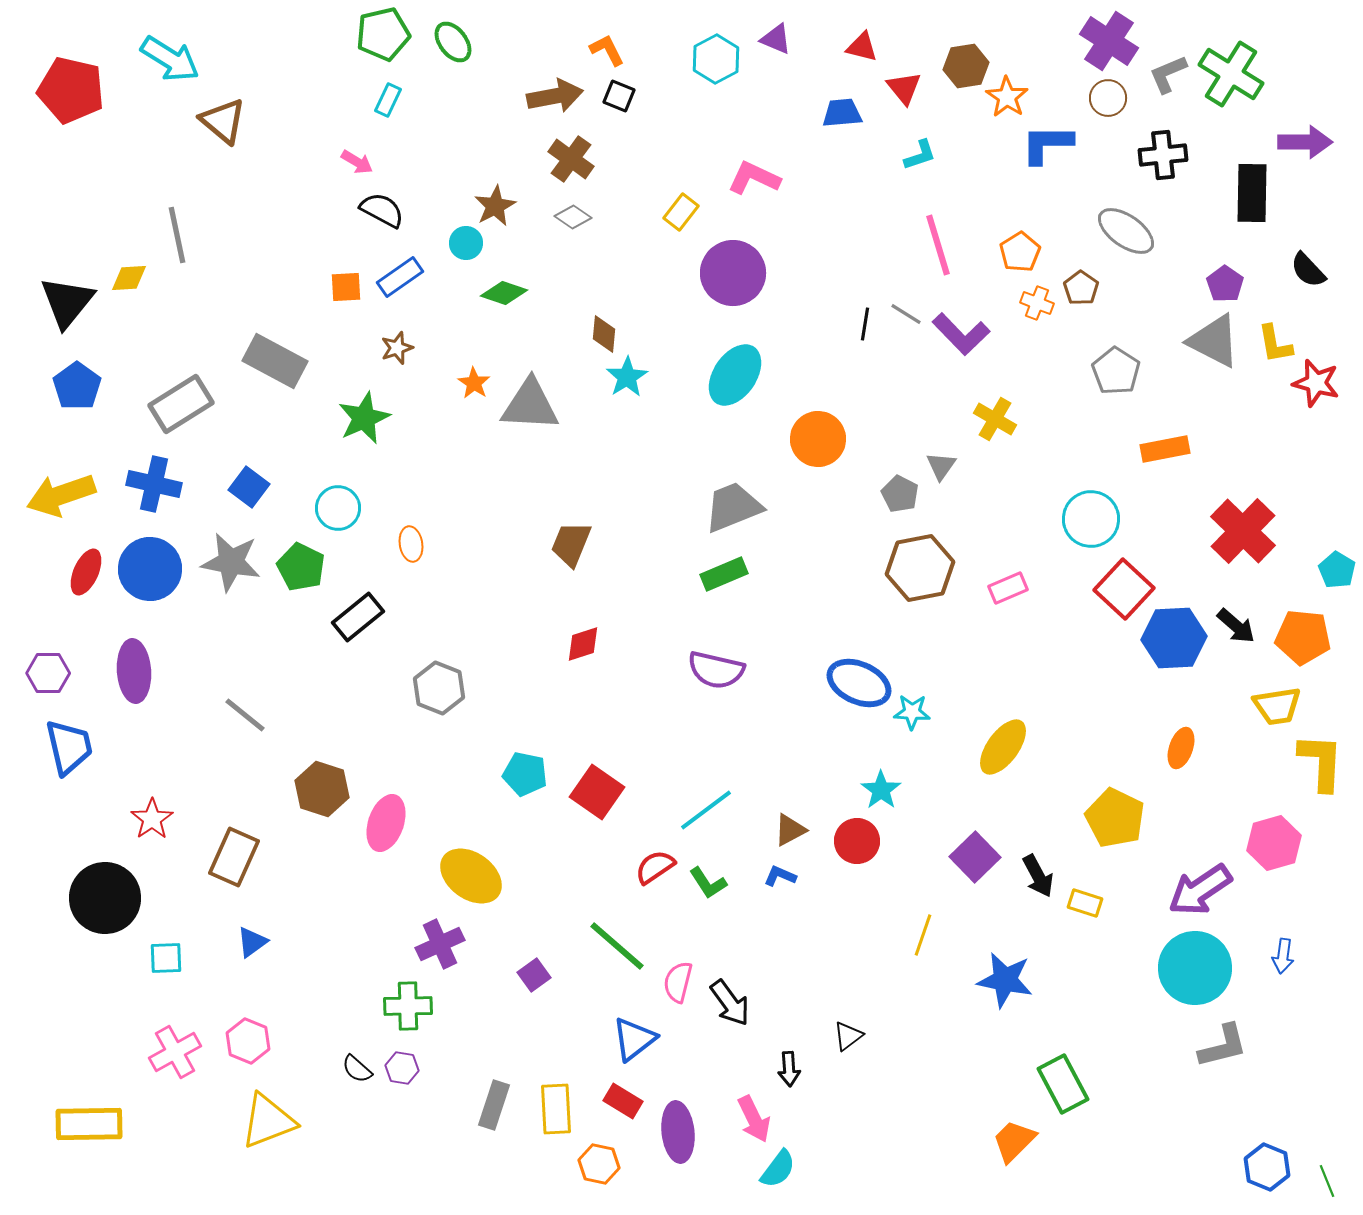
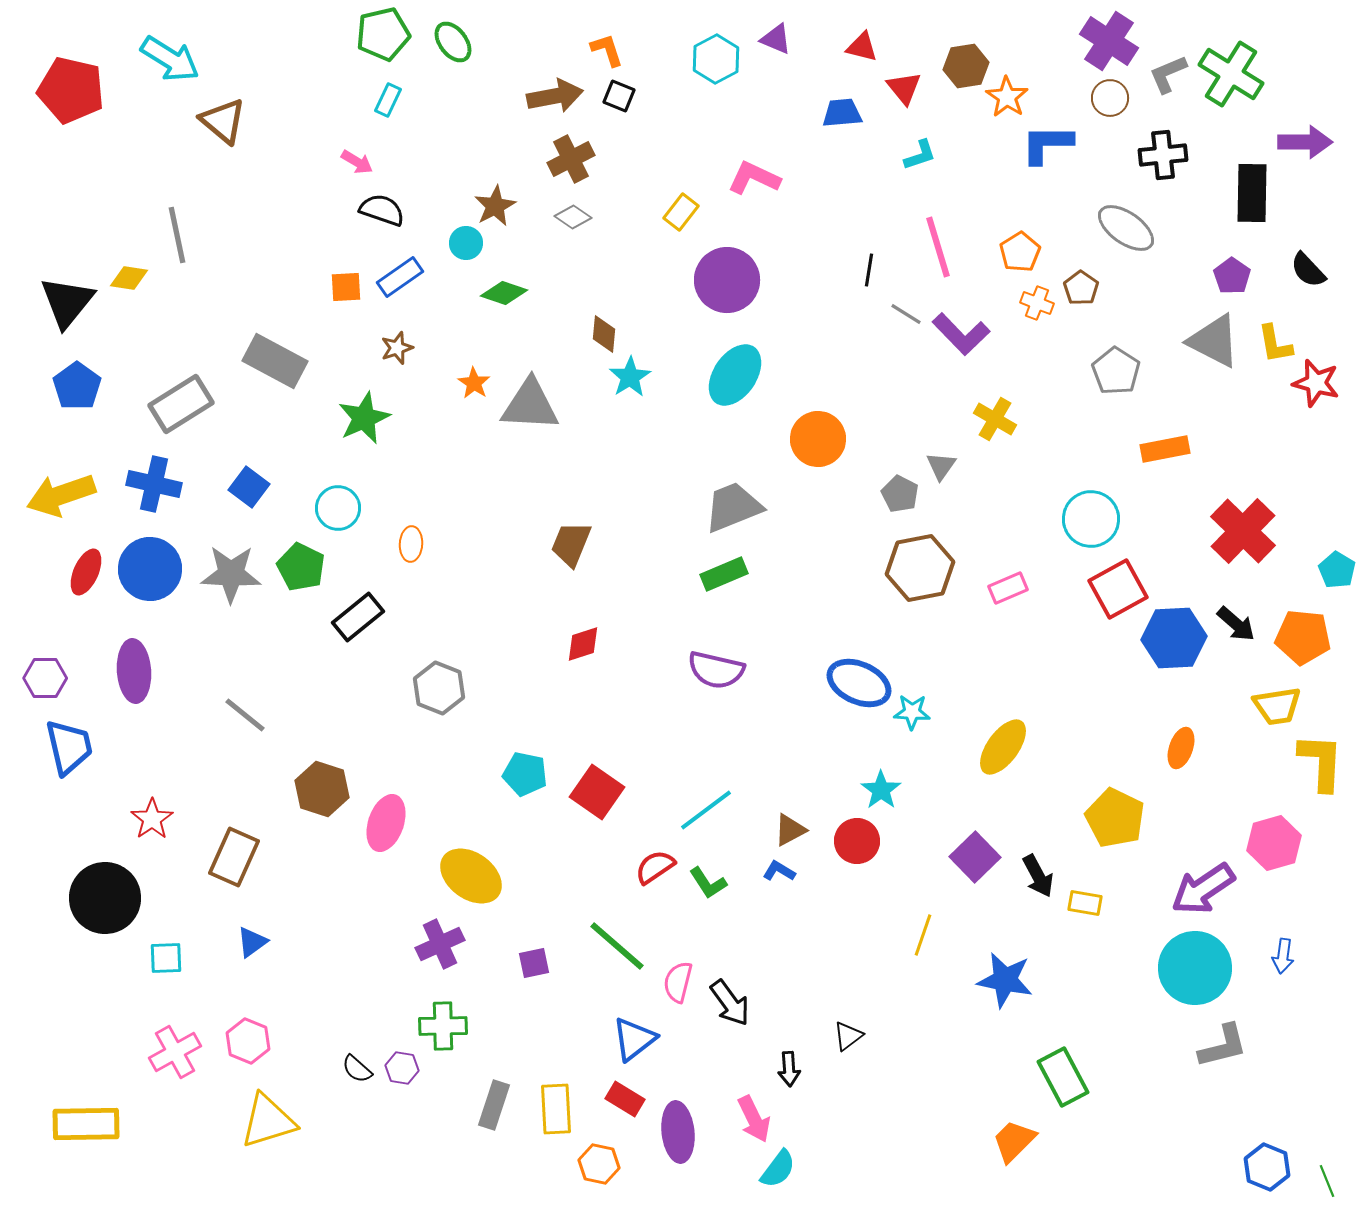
orange L-shape at (607, 50): rotated 9 degrees clockwise
brown circle at (1108, 98): moved 2 px right
brown cross at (571, 159): rotated 27 degrees clockwise
black semicircle at (382, 210): rotated 9 degrees counterclockwise
gray ellipse at (1126, 231): moved 3 px up
pink line at (938, 245): moved 2 px down
purple circle at (733, 273): moved 6 px left, 7 px down
yellow diamond at (129, 278): rotated 12 degrees clockwise
purple pentagon at (1225, 284): moved 7 px right, 8 px up
black line at (865, 324): moved 4 px right, 54 px up
cyan star at (627, 377): moved 3 px right
orange ellipse at (411, 544): rotated 12 degrees clockwise
gray star at (231, 562): moved 12 px down; rotated 8 degrees counterclockwise
red square at (1124, 589): moved 6 px left; rotated 18 degrees clockwise
black arrow at (1236, 626): moved 2 px up
purple hexagon at (48, 673): moved 3 px left, 5 px down
blue L-shape at (780, 876): moved 1 px left, 5 px up; rotated 8 degrees clockwise
purple arrow at (1200, 890): moved 3 px right, 1 px up
yellow rectangle at (1085, 903): rotated 8 degrees counterclockwise
purple square at (534, 975): moved 12 px up; rotated 24 degrees clockwise
green cross at (408, 1006): moved 35 px right, 20 px down
green rectangle at (1063, 1084): moved 7 px up
red rectangle at (623, 1101): moved 2 px right, 2 px up
yellow triangle at (268, 1121): rotated 4 degrees clockwise
yellow rectangle at (89, 1124): moved 3 px left
